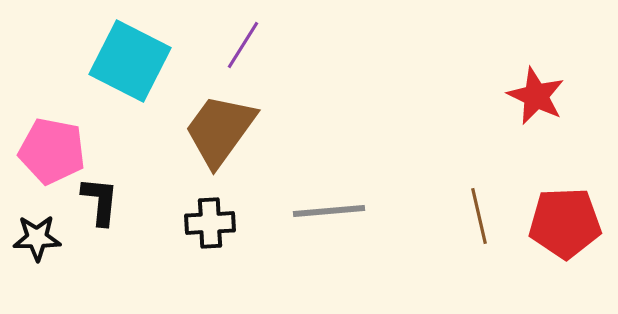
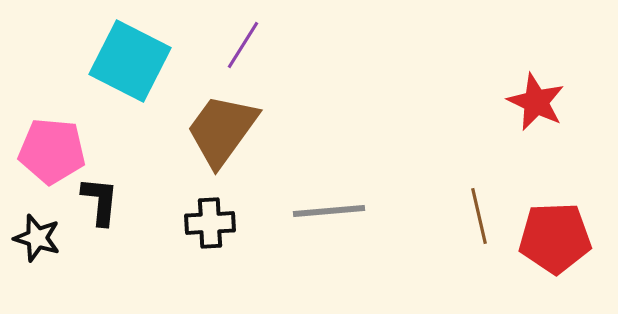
red star: moved 6 px down
brown trapezoid: moved 2 px right
pink pentagon: rotated 6 degrees counterclockwise
red pentagon: moved 10 px left, 15 px down
black star: rotated 18 degrees clockwise
